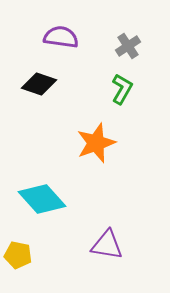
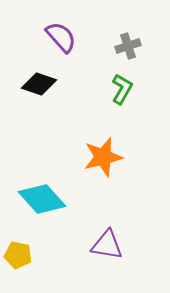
purple semicircle: rotated 40 degrees clockwise
gray cross: rotated 15 degrees clockwise
orange star: moved 7 px right, 14 px down; rotated 6 degrees clockwise
